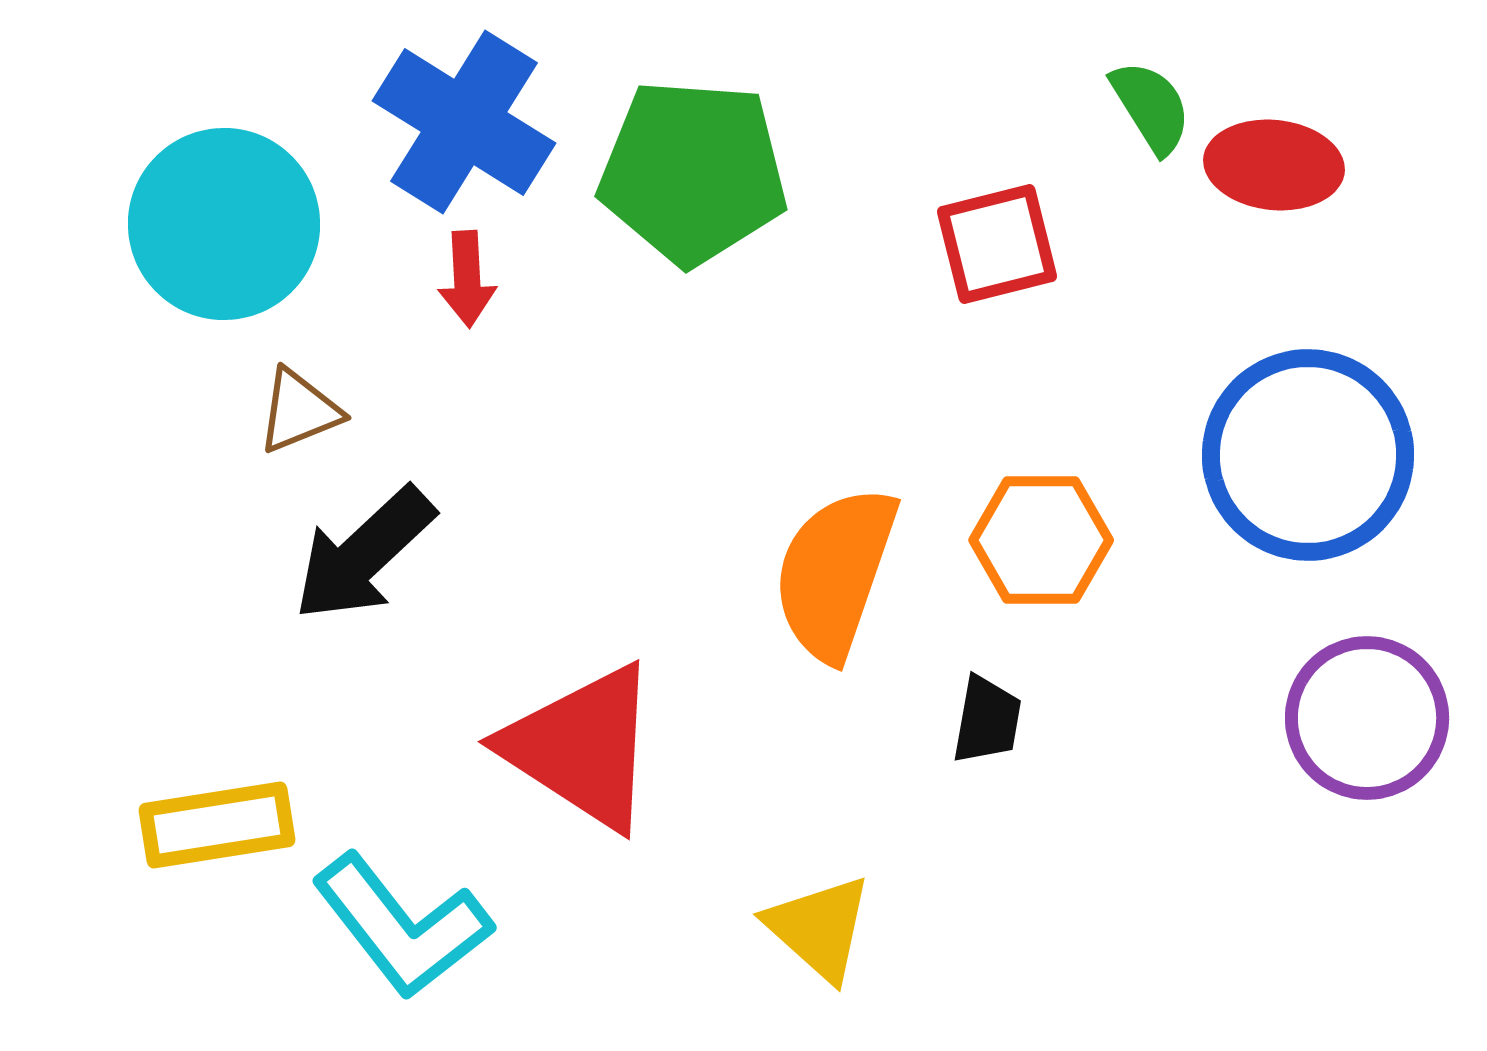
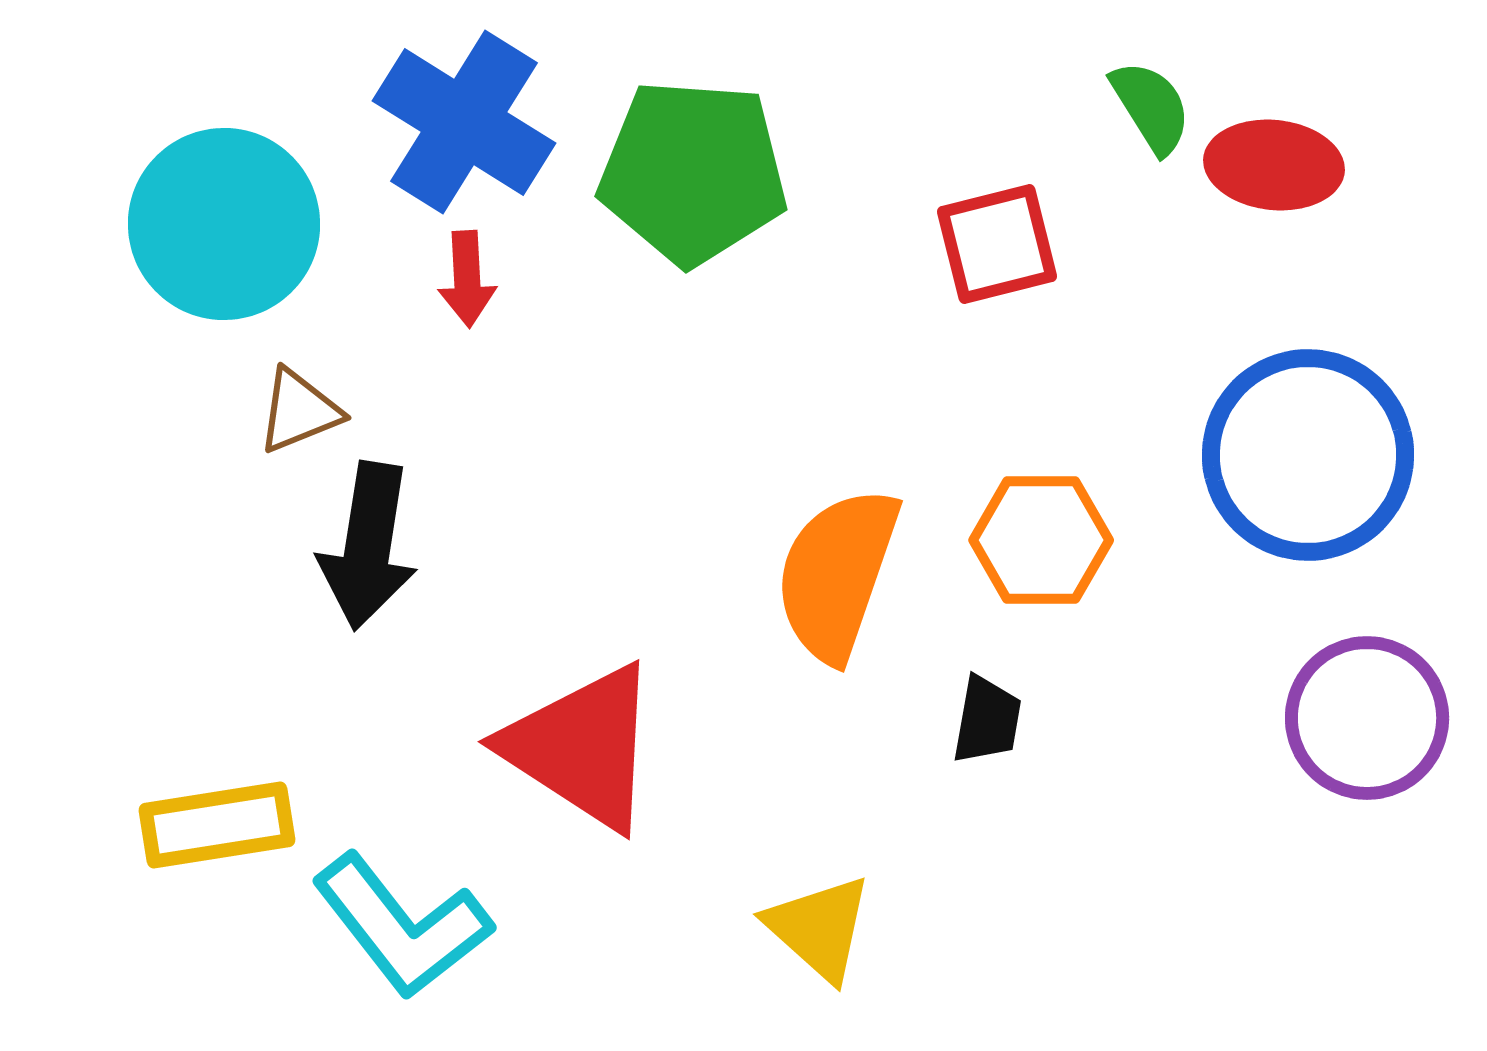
black arrow: moved 4 px right, 8 px up; rotated 38 degrees counterclockwise
orange semicircle: moved 2 px right, 1 px down
